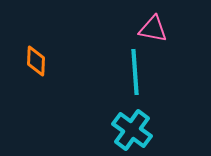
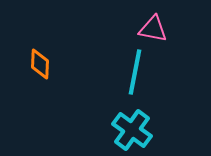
orange diamond: moved 4 px right, 3 px down
cyan line: rotated 15 degrees clockwise
